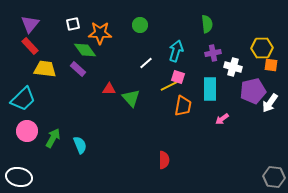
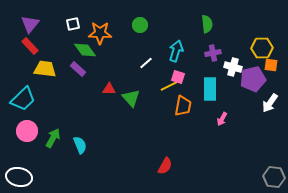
purple pentagon: moved 12 px up
pink arrow: rotated 24 degrees counterclockwise
red semicircle: moved 1 px right, 6 px down; rotated 30 degrees clockwise
